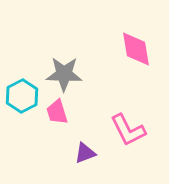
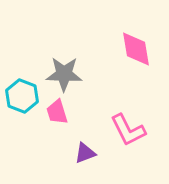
cyan hexagon: rotated 12 degrees counterclockwise
